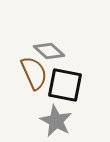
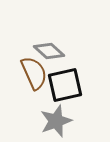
black square: rotated 24 degrees counterclockwise
gray star: rotated 24 degrees clockwise
